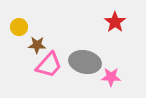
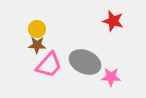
red star: moved 2 px left, 1 px up; rotated 20 degrees counterclockwise
yellow circle: moved 18 px right, 2 px down
gray ellipse: rotated 12 degrees clockwise
